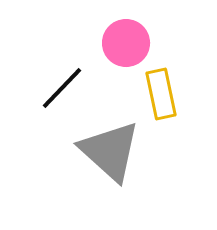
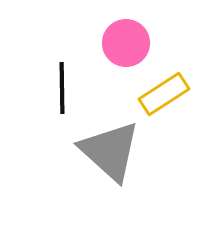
black line: rotated 45 degrees counterclockwise
yellow rectangle: moved 3 px right; rotated 69 degrees clockwise
